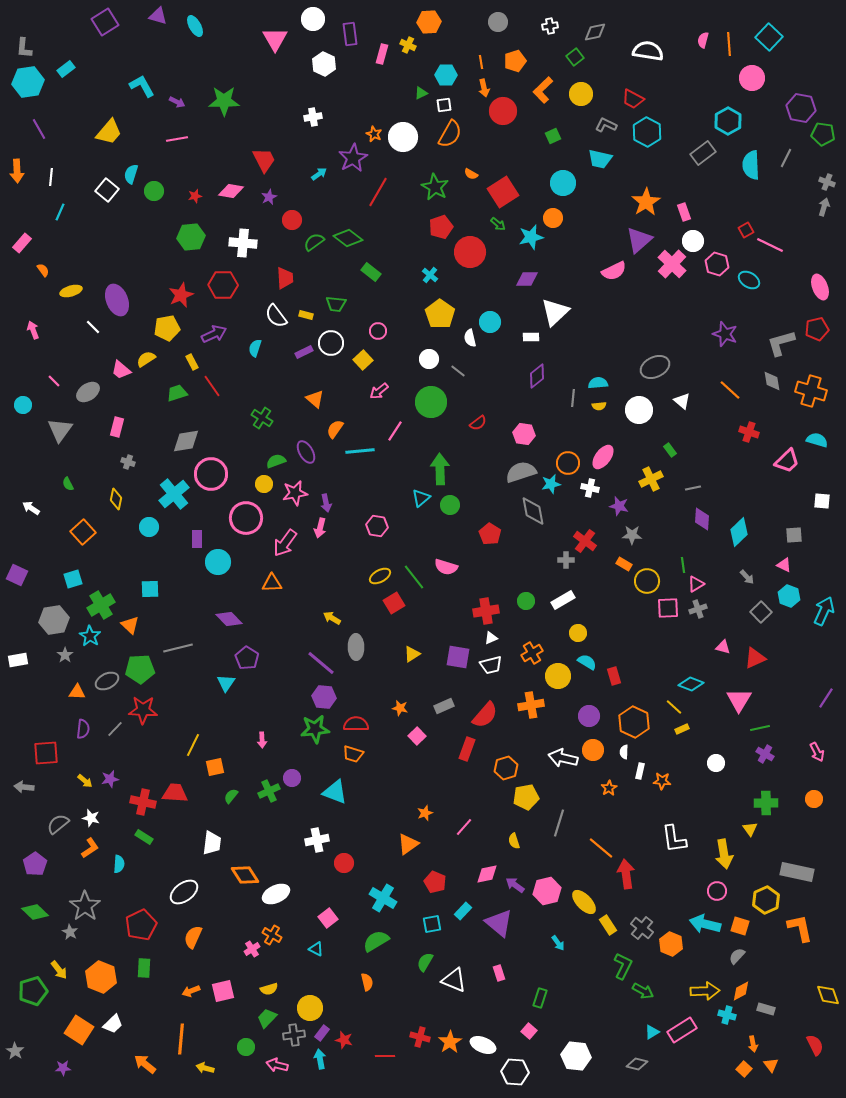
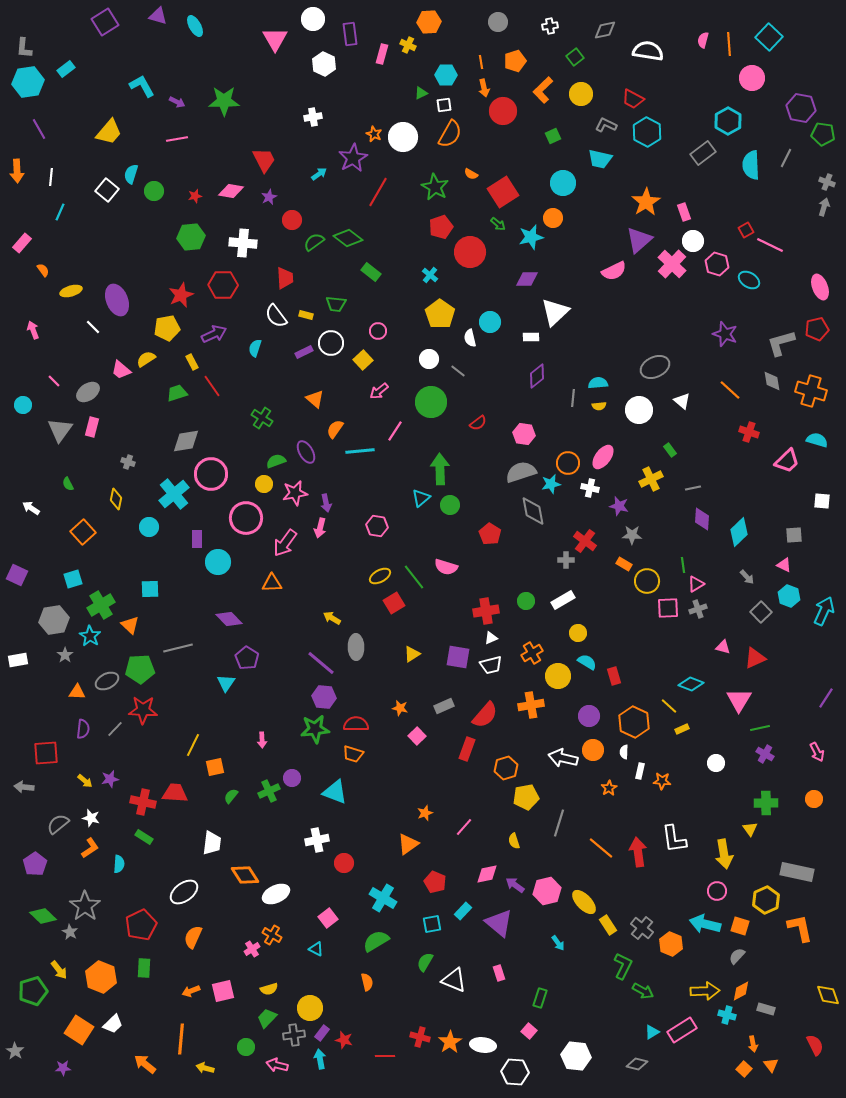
gray diamond at (595, 32): moved 10 px right, 2 px up
pink rectangle at (117, 427): moved 25 px left
yellow line at (674, 707): moved 5 px left, 1 px up
red arrow at (626, 874): moved 12 px right, 22 px up
green diamond at (35, 912): moved 8 px right, 4 px down
white ellipse at (483, 1045): rotated 15 degrees counterclockwise
